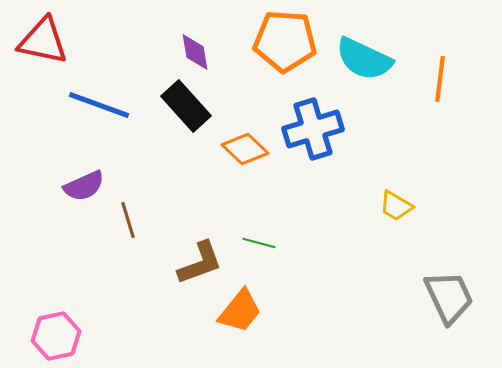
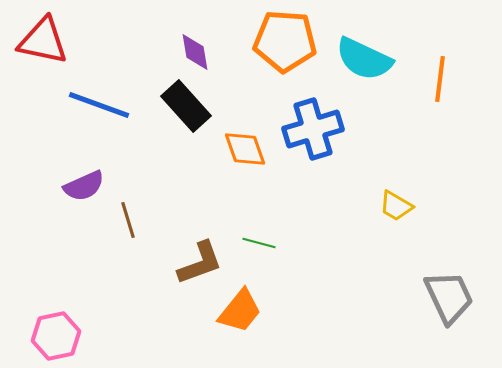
orange diamond: rotated 27 degrees clockwise
